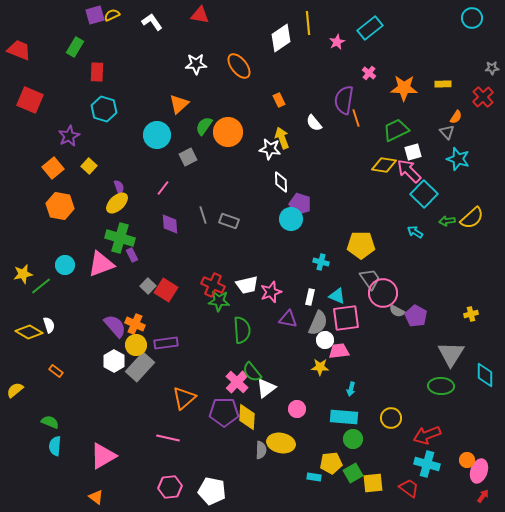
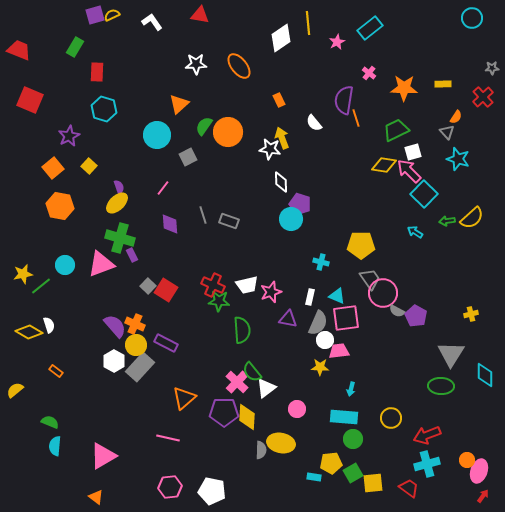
purple rectangle at (166, 343): rotated 35 degrees clockwise
cyan cross at (427, 464): rotated 30 degrees counterclockwise
